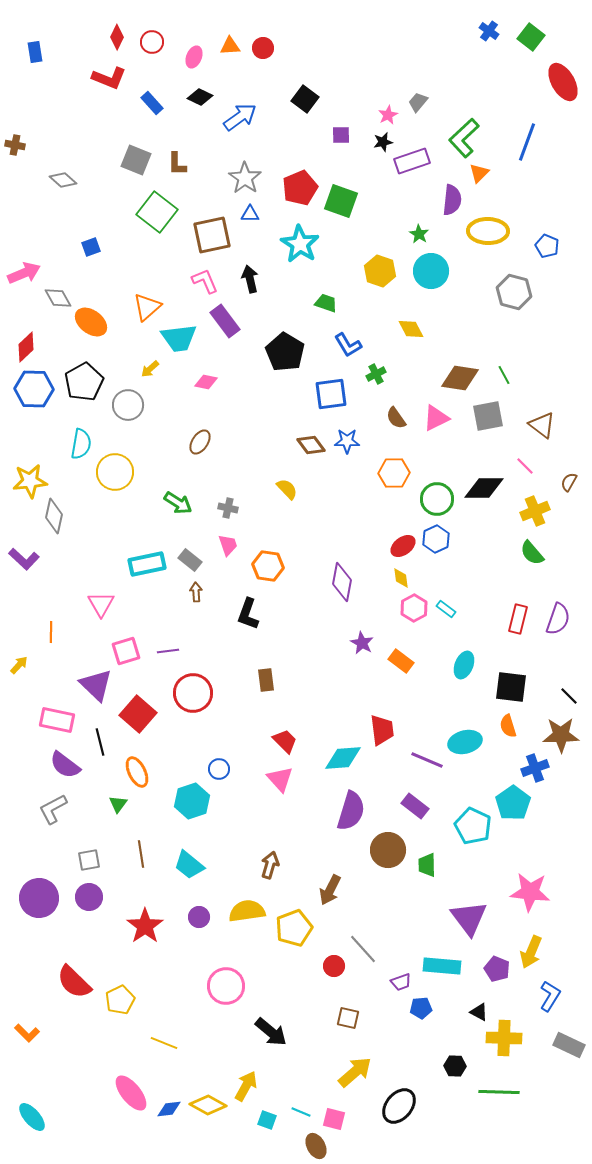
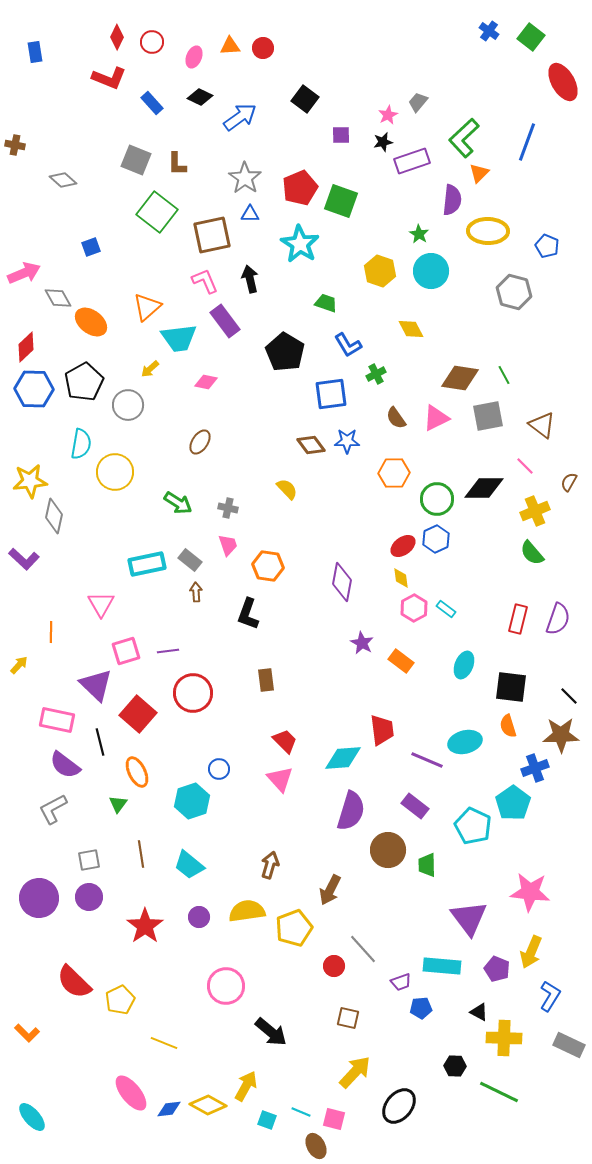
yellow arrow at (355, 1072): rotated 6 degrees counterclockwise
green line at (499, 1092): rotated 24 degrees clockwise
